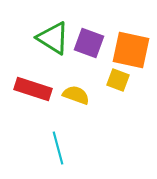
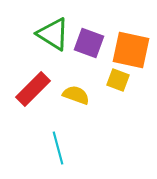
green triangle: moved 4 px up
red rectangle: rotated 63 degrees counterclockwise
